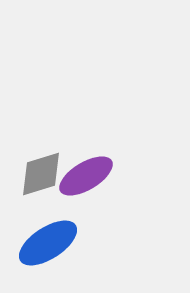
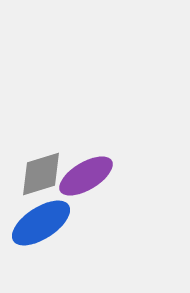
blue ellipse: moved 7 px left, 20 px up
